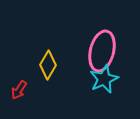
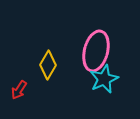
pink ellipse: moved 6 px left
